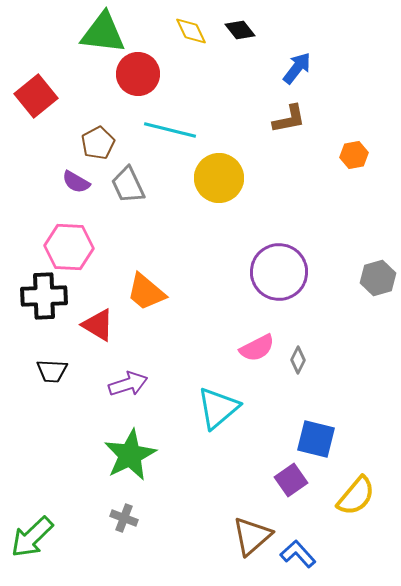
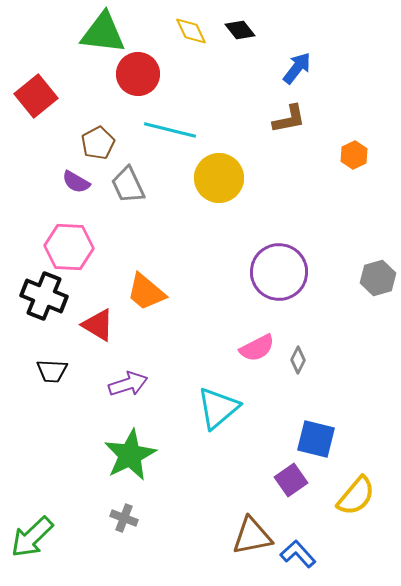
orange hexagon: rotated 16 degrees counterclockwise
black cross: rotated 24 degrees clockwise
brown triangle: rotated 30 degrees clockwise
